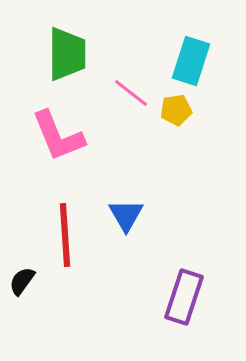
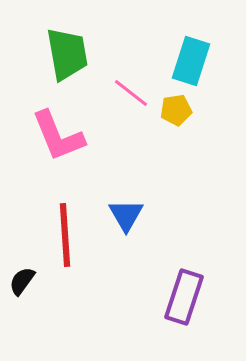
green trapezoid: rotated 10 degrees counterclockwise
